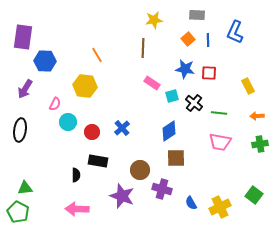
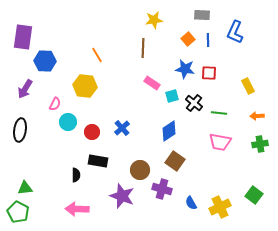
gray rectangle: moved 5 px right
brown square: moved 1 px left, 3 px down; rotated 36 degrees clockwise
